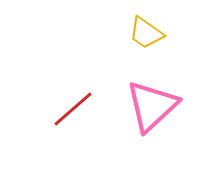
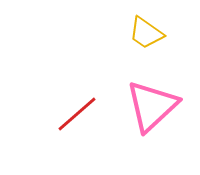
red line: moved 4 px right, 5 px down
